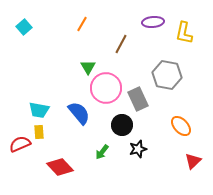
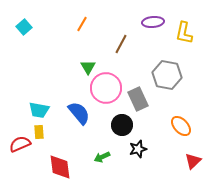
green arrow: moved 5 px down; rotated 28 degrees clockwise
red diamond: rotated 36 degrees clockwise
